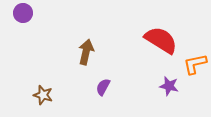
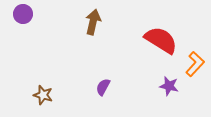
purple circle: moved 1 px down
brown arrow: moved 7 px right, 30 px up
orange L-shape: rotated 145 degrees clockwise
